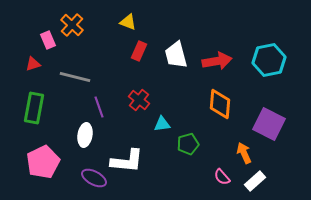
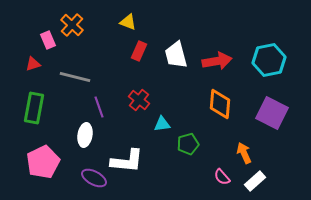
purple square: moved 3 px right, 11 px up
